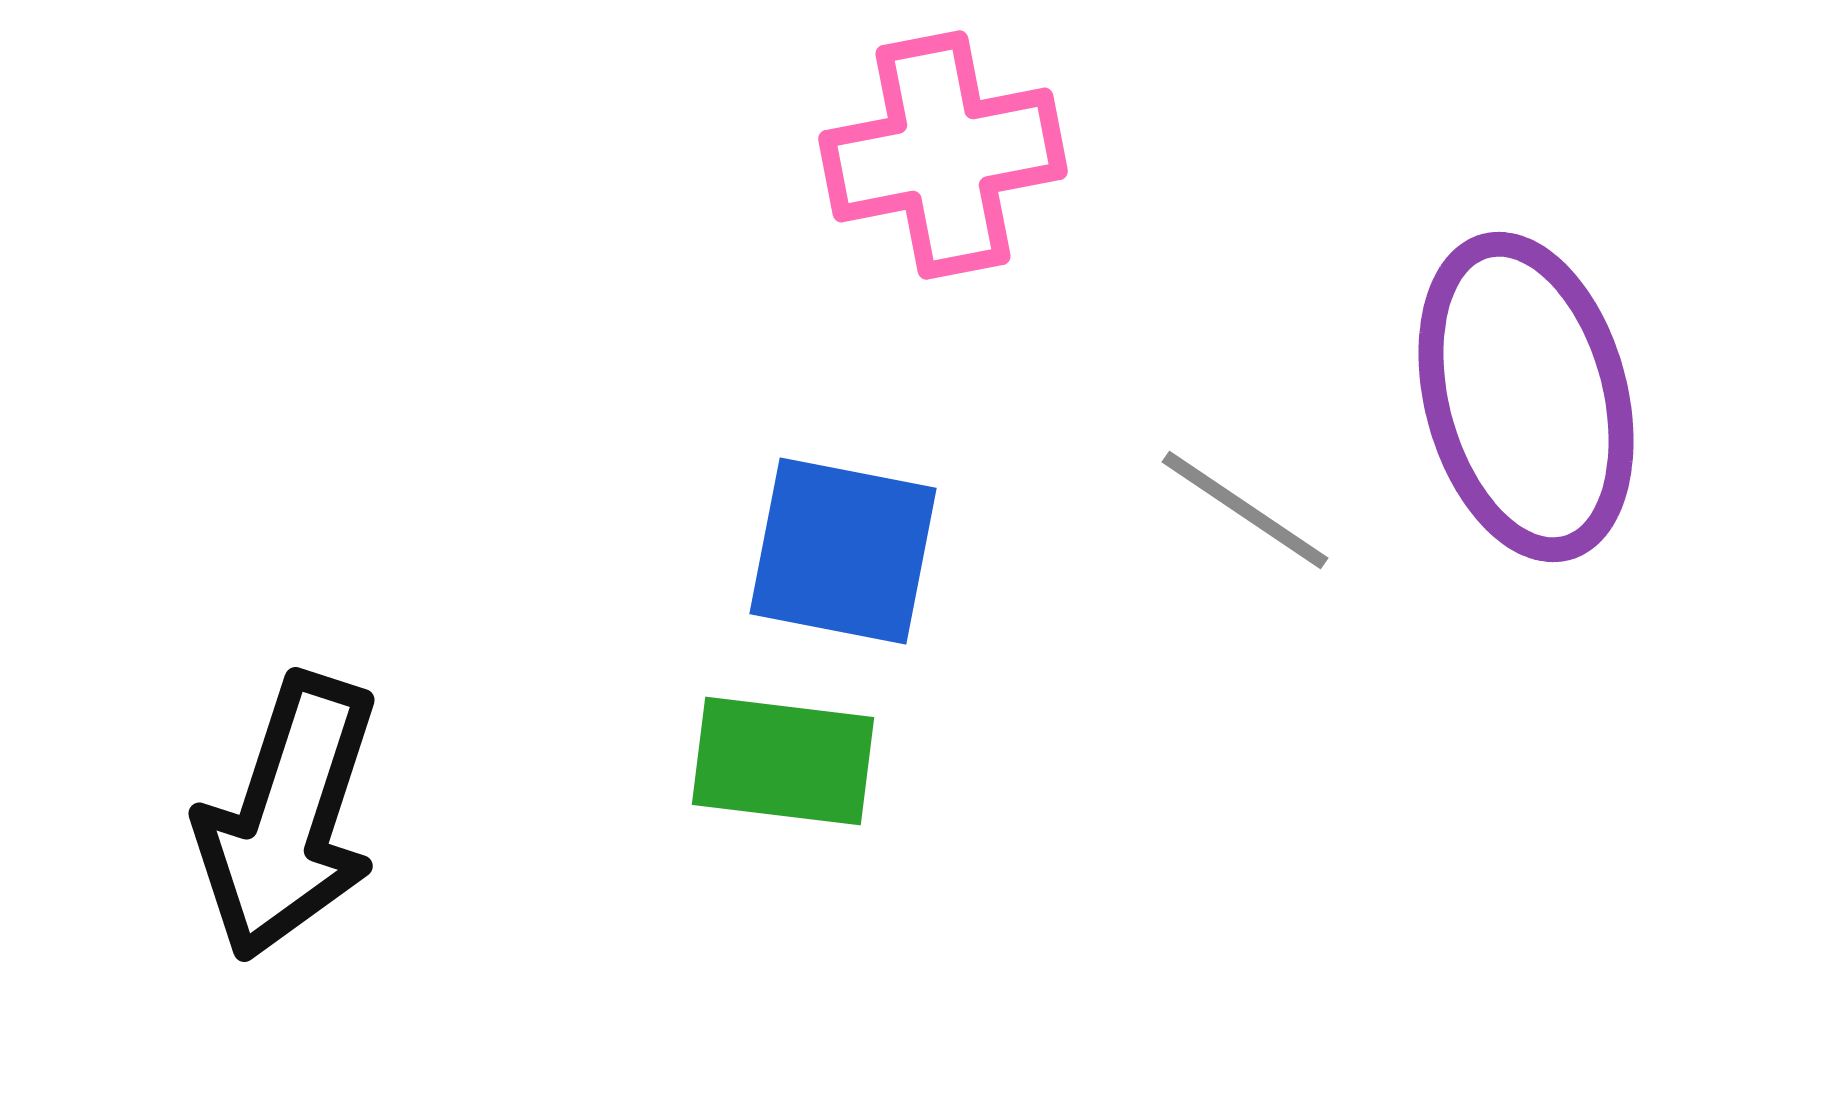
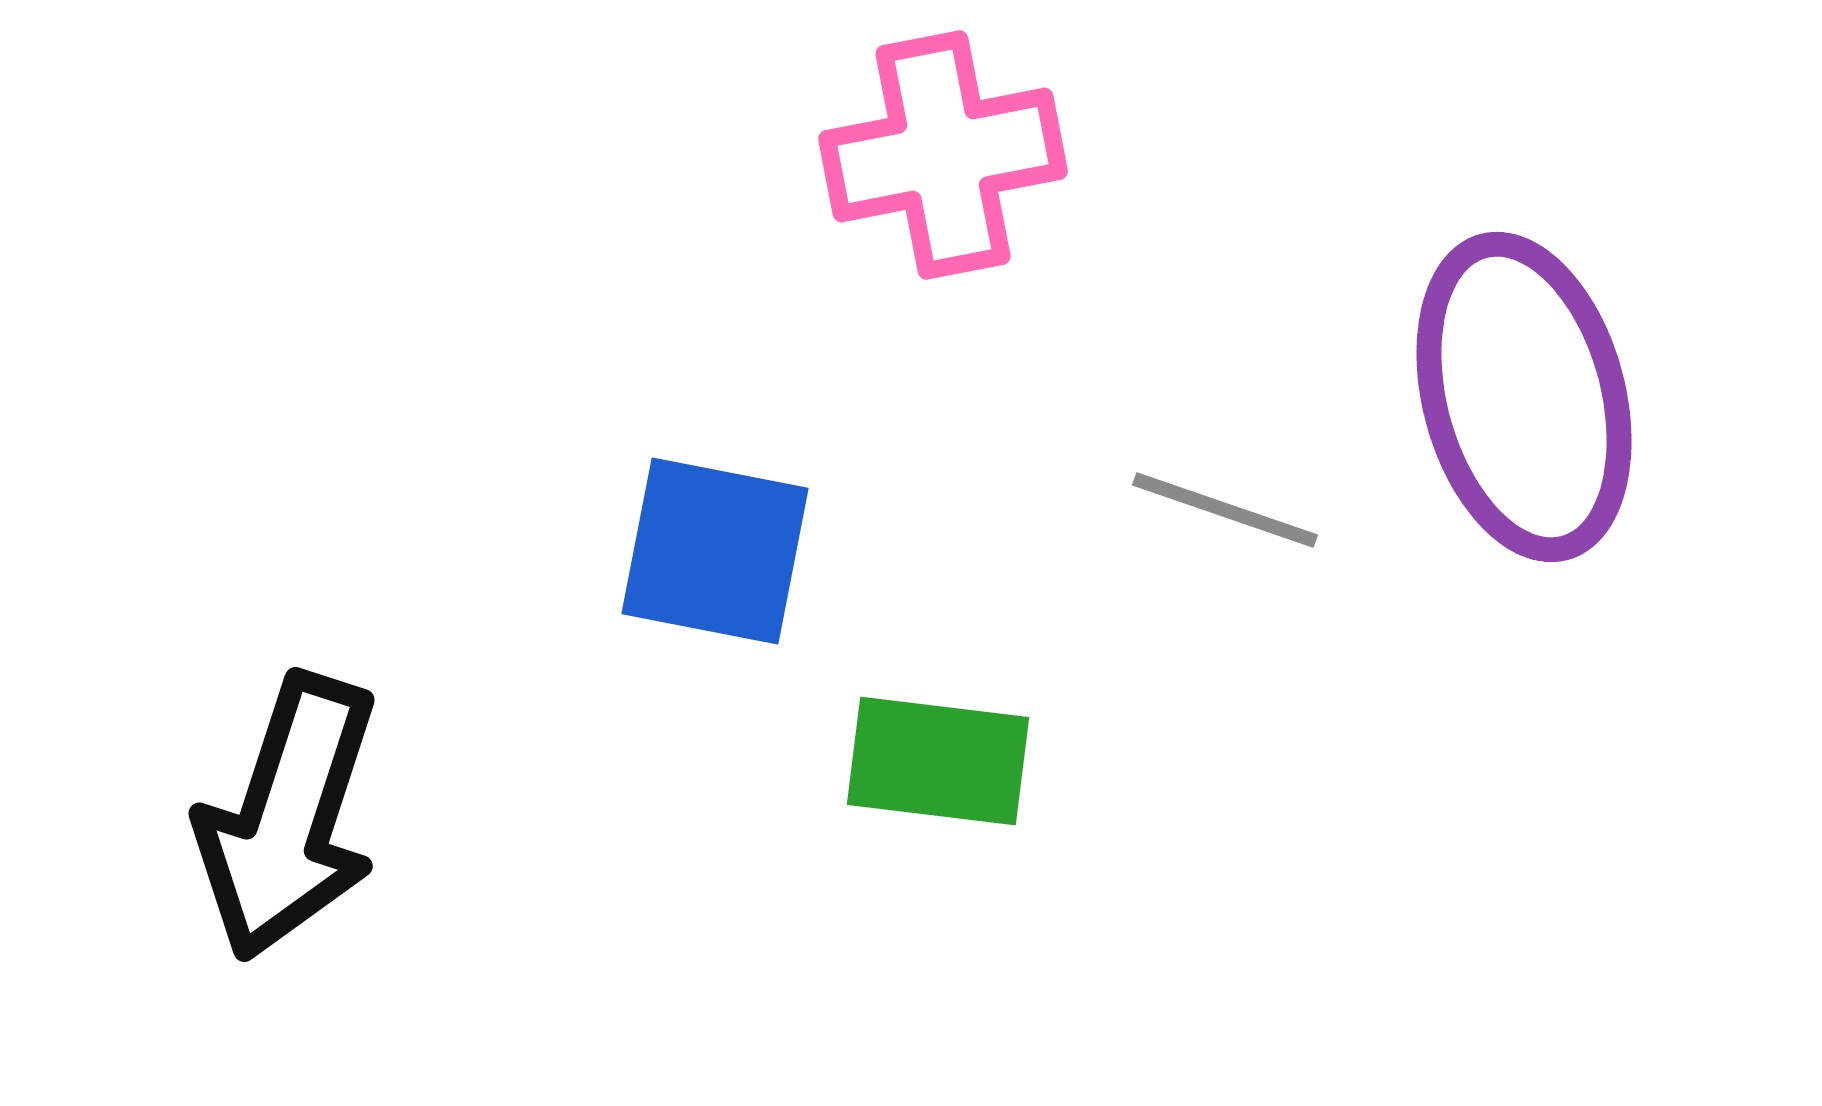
purple ellipse: moved 2 px left
gray line: moved 20 px left; rotated 15 degrees counterclockwise
blue square: moved 128 px left
green rectangle: moved 155 px right
